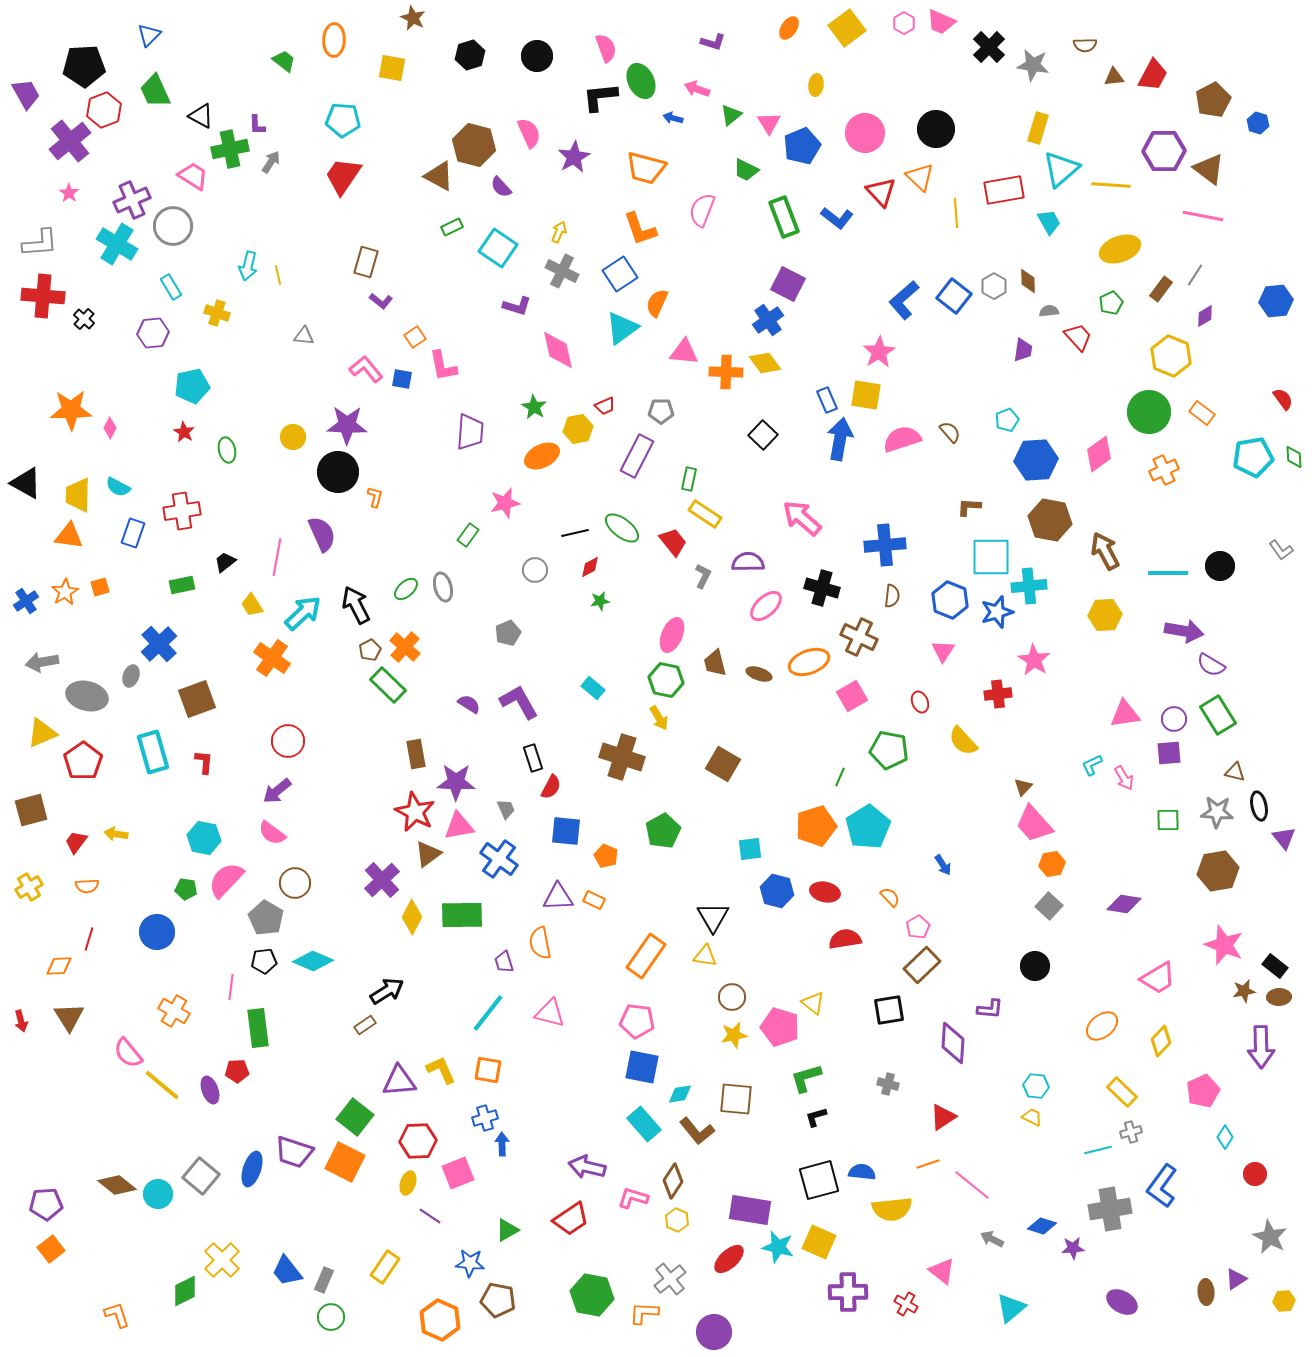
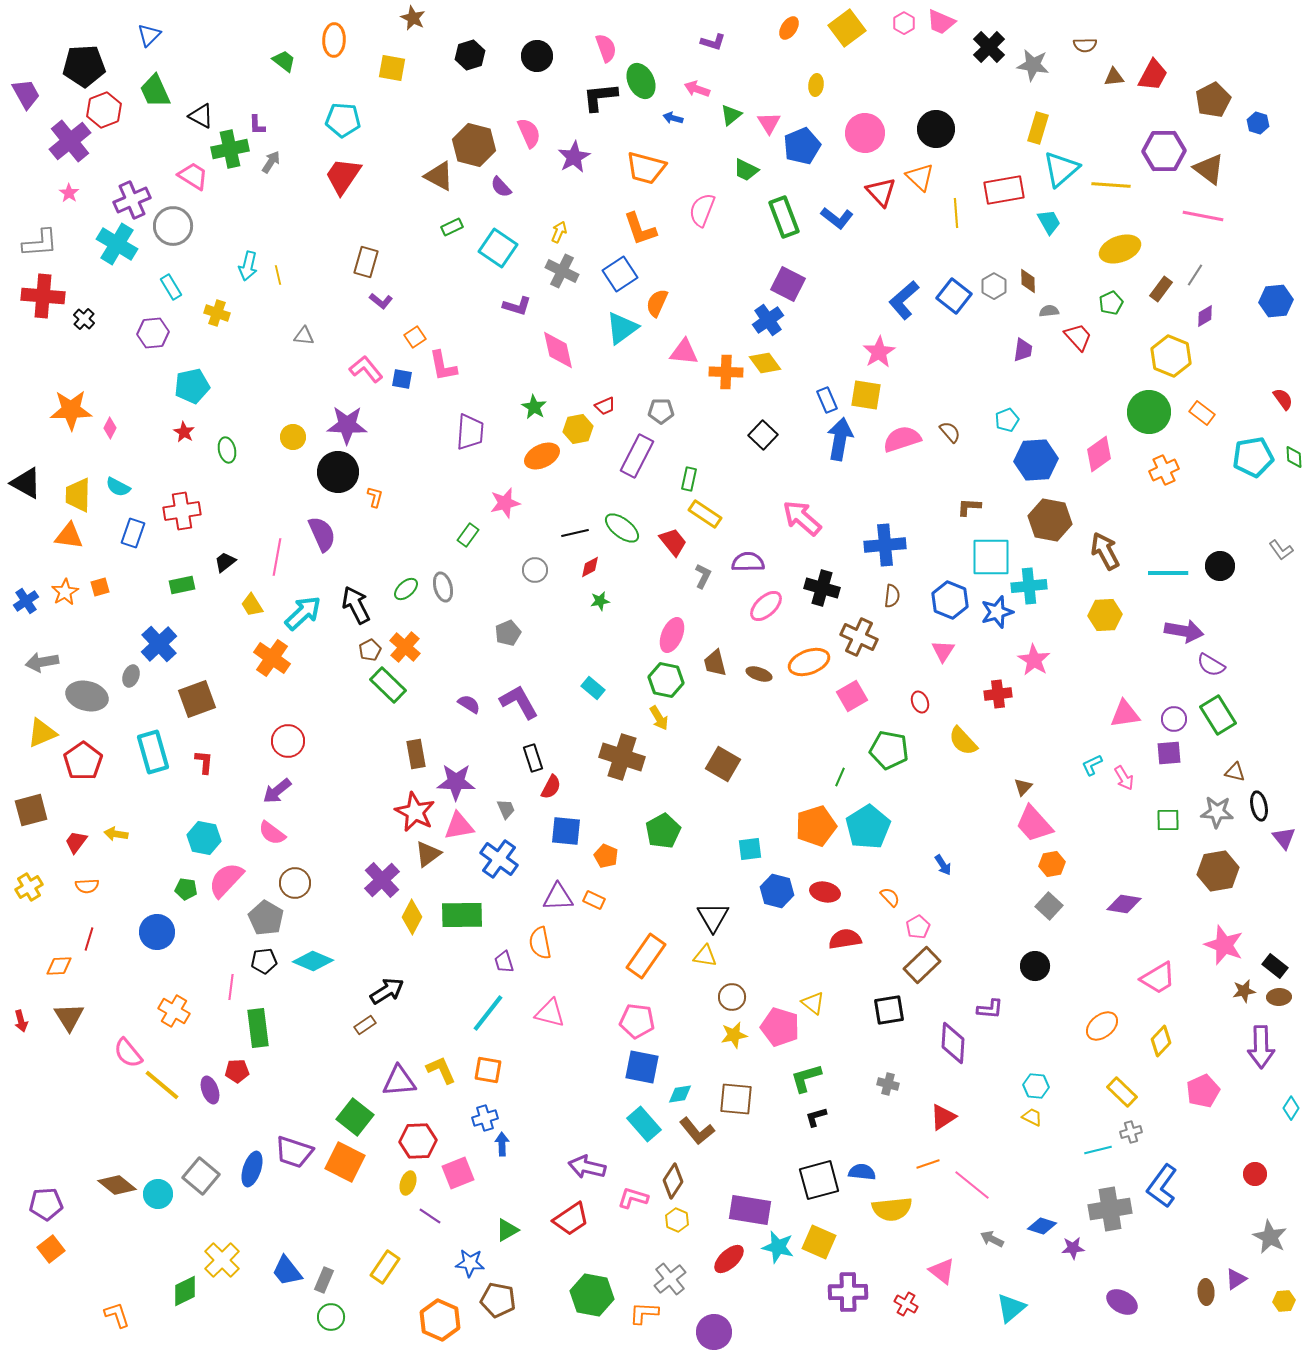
cyan diamond at (1225, 1137): moved 66 px right, 29 px up
